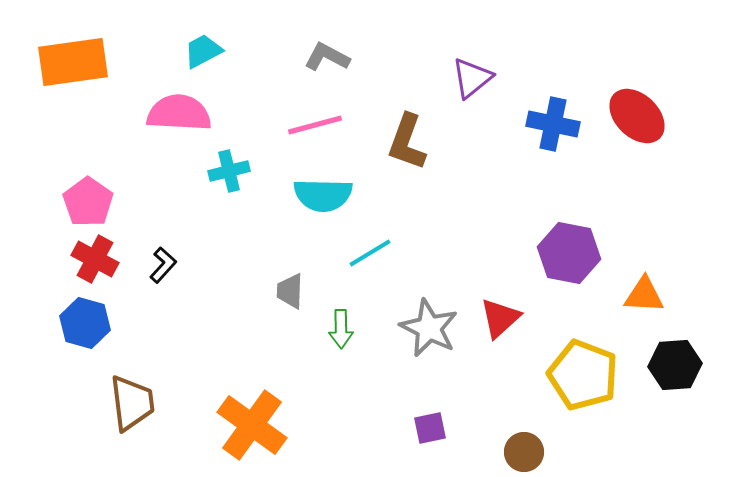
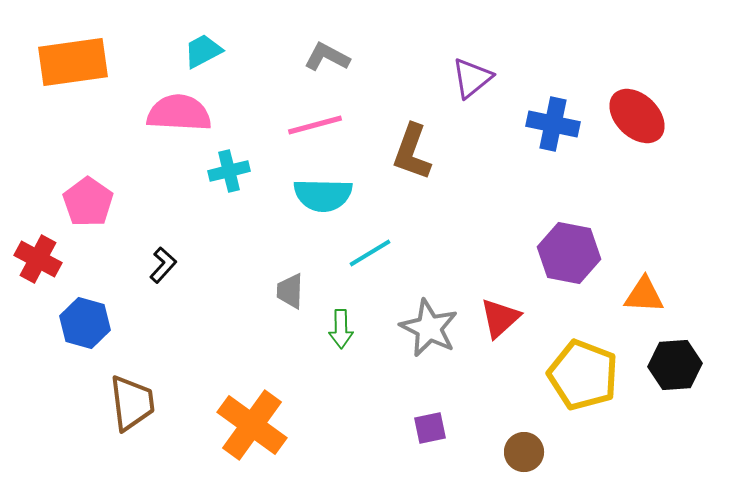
brown L-shape: moved 5 px right, 10 px down
red cross: moved 57 px left
